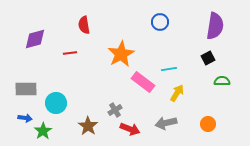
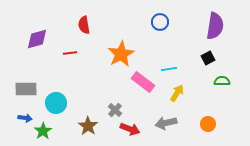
purple diamond: moved 2 px right
gray cross: rotated 16 degrees counterclockwise
